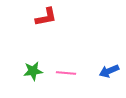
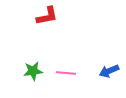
red L-shape: moved 1 px right, 1 px up
